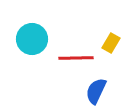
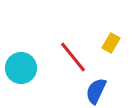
cyan circle: moved 11 px left, 29 px down
red line: moved 3 px left, 1 px up; rotated 52 degrees clockwise
